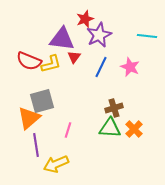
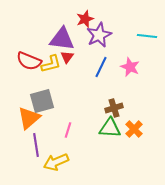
red triangle: moved 7 px left
yellow arrow: moved 2 px up
